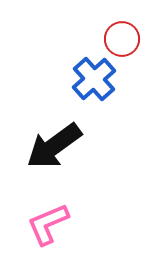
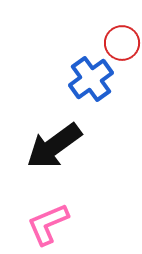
red circle: moved 4 px down
blue cross: moved 3 px left; rotated 6 degrees clockwise
